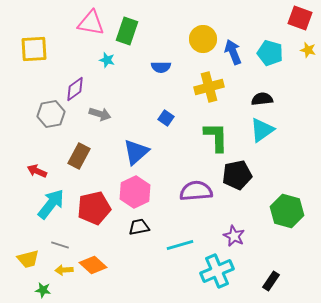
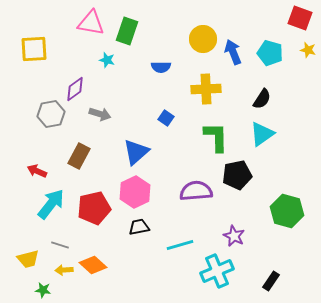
yellow cross: moved 3 px left, 2 px down; rotated 12 degrees clockwise
black semicircle: rotated 130 degrees clockwise
cyan triangle: moved 4 px down
